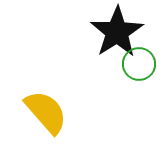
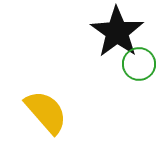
black star: rotated 4 degrees counterclockwise
